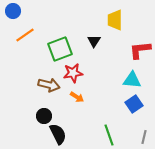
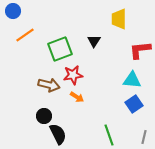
yellow trapezoid: moved 4 px right, 1 px up
red star: moved 2 px down
